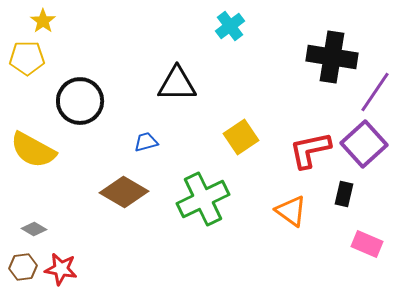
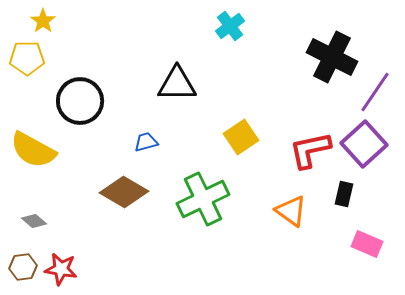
black cross: rotated 18 degrees clockwise
gray diamond: moved 8 px up; rotated 10 degrees clockwise
